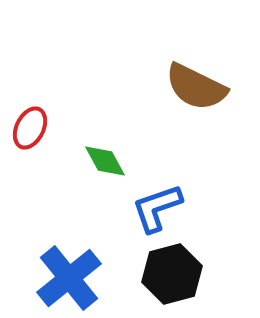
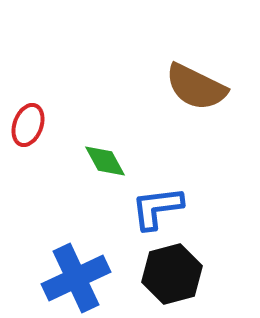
red ellipse: moved 2 px left, 3 px up; rotated 6 degrees counterclockwise
blue L-shape: rotated 12 degrees clockwise
blue cross: moved 7 px right; rotated 14 degrees clockwise
